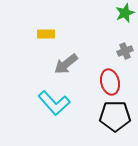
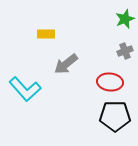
green star: moved 6 px down
red ellipse: rotated 70 degrees counterclockwise
cyan L-shape: moved 29 px left, 14 px up
